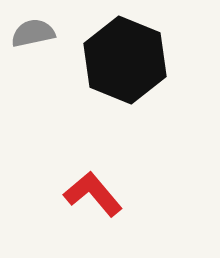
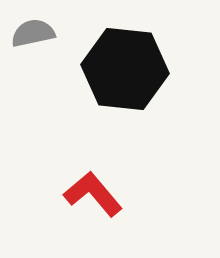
black hexagon: moved 9 px down; rotated 16 degrees counterclockwise
